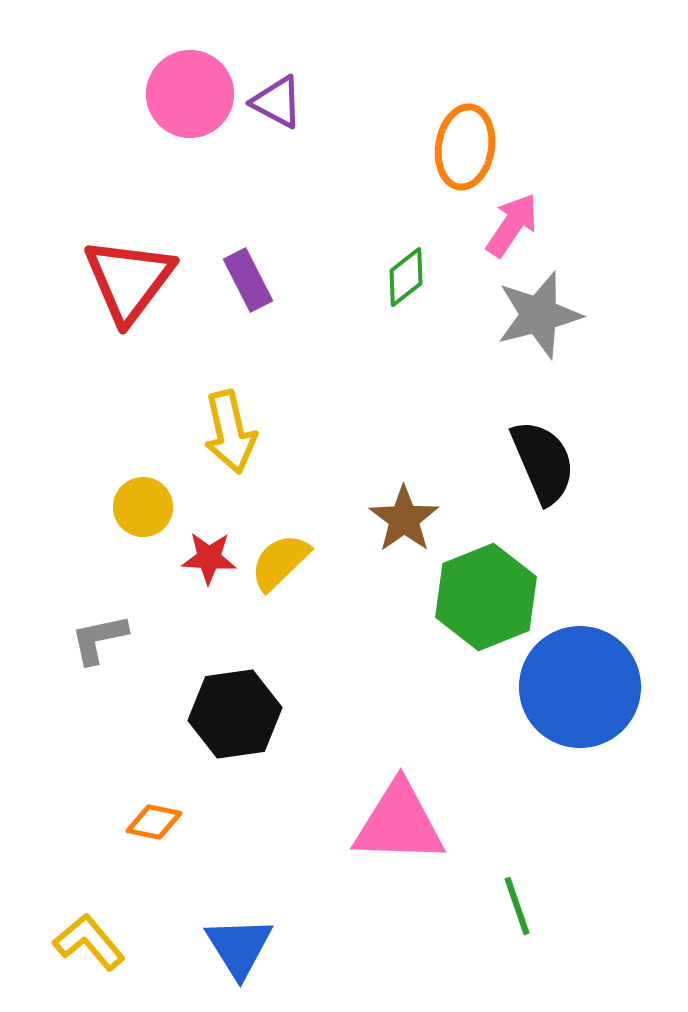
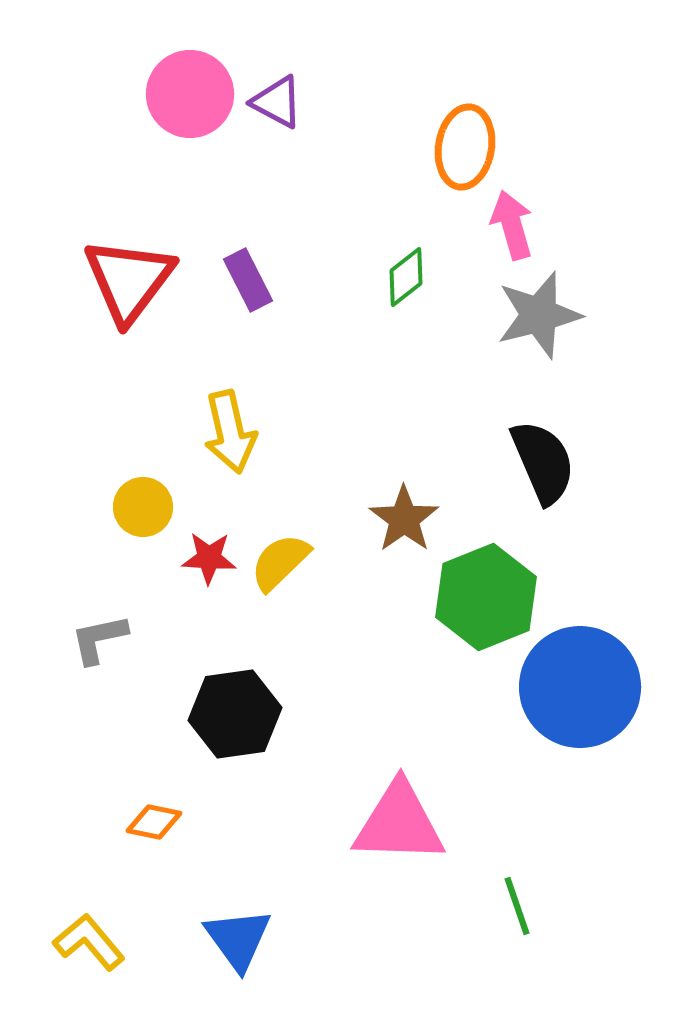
pink arrow: rotated 50 degrees counterclockwise
blue triangle: moved 1 px left, 8 px up; rotated 4 degrees counterclockwise
